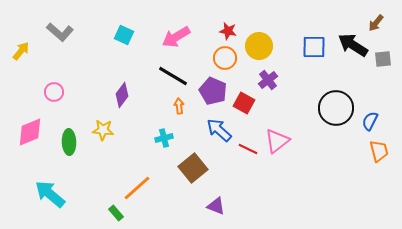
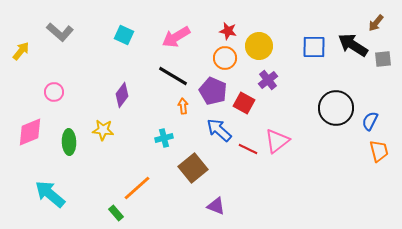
orange arrow: moved 4 px right
